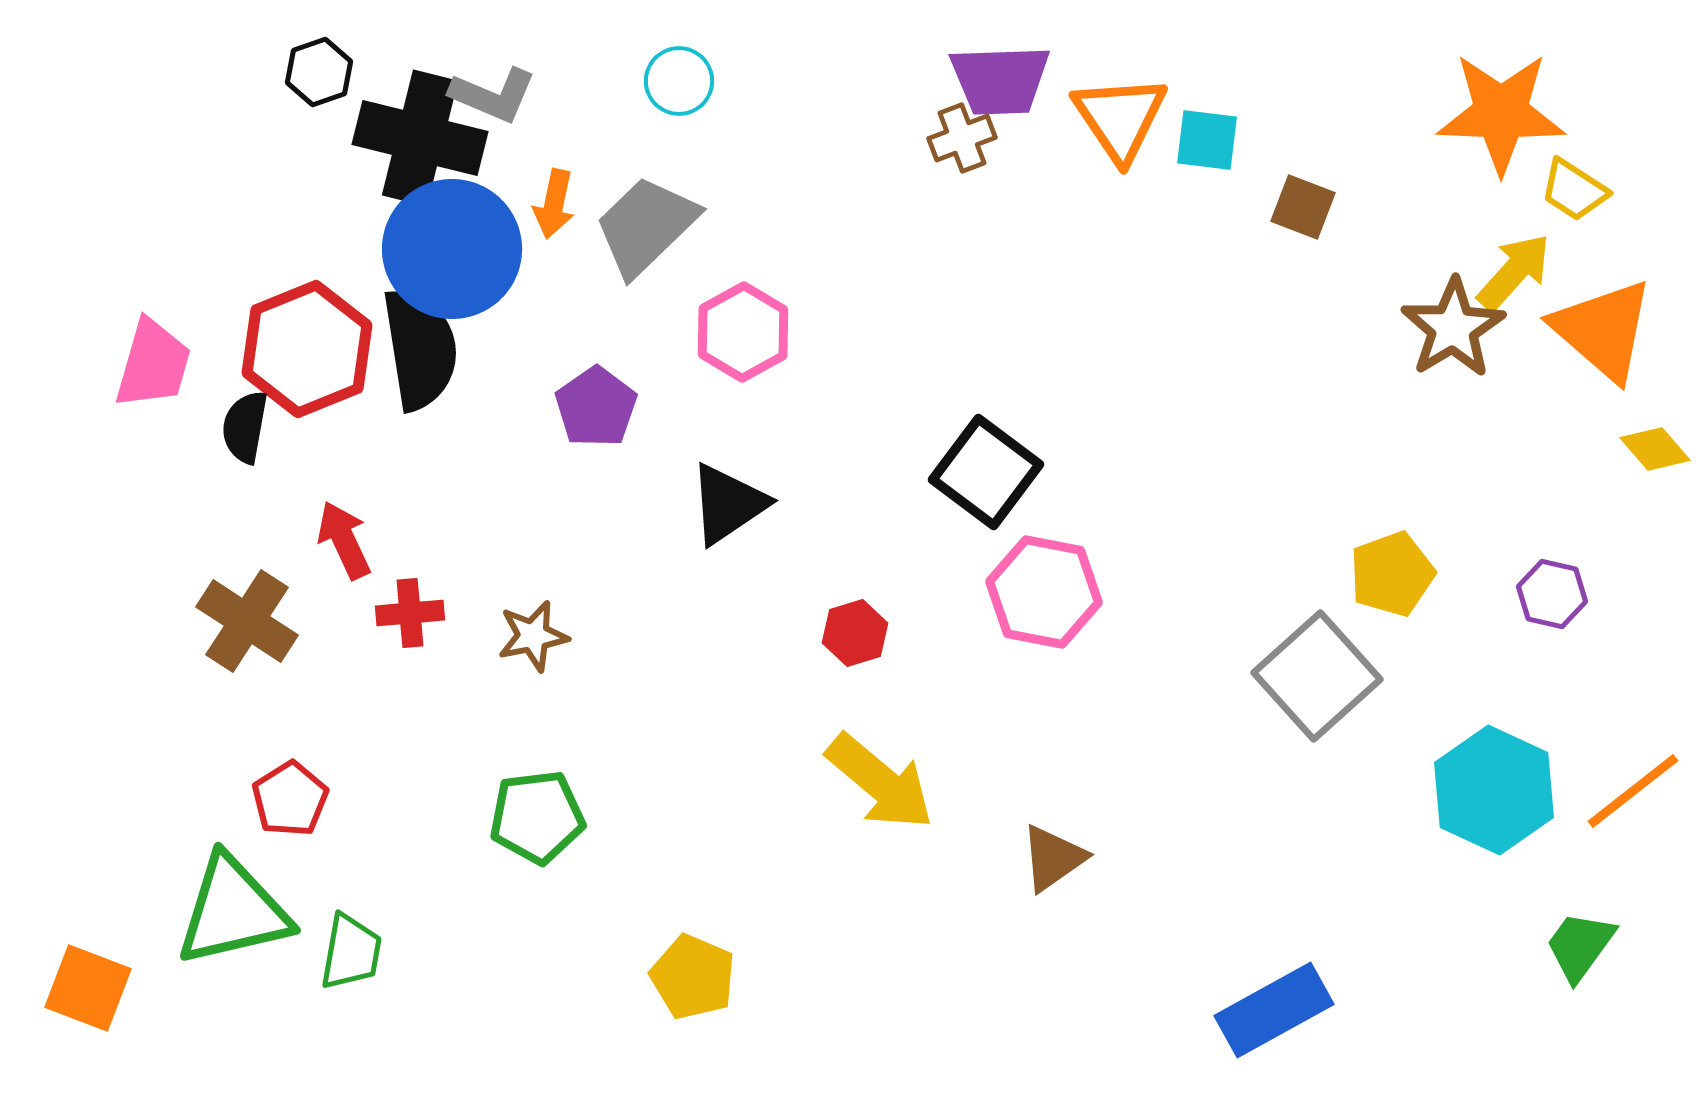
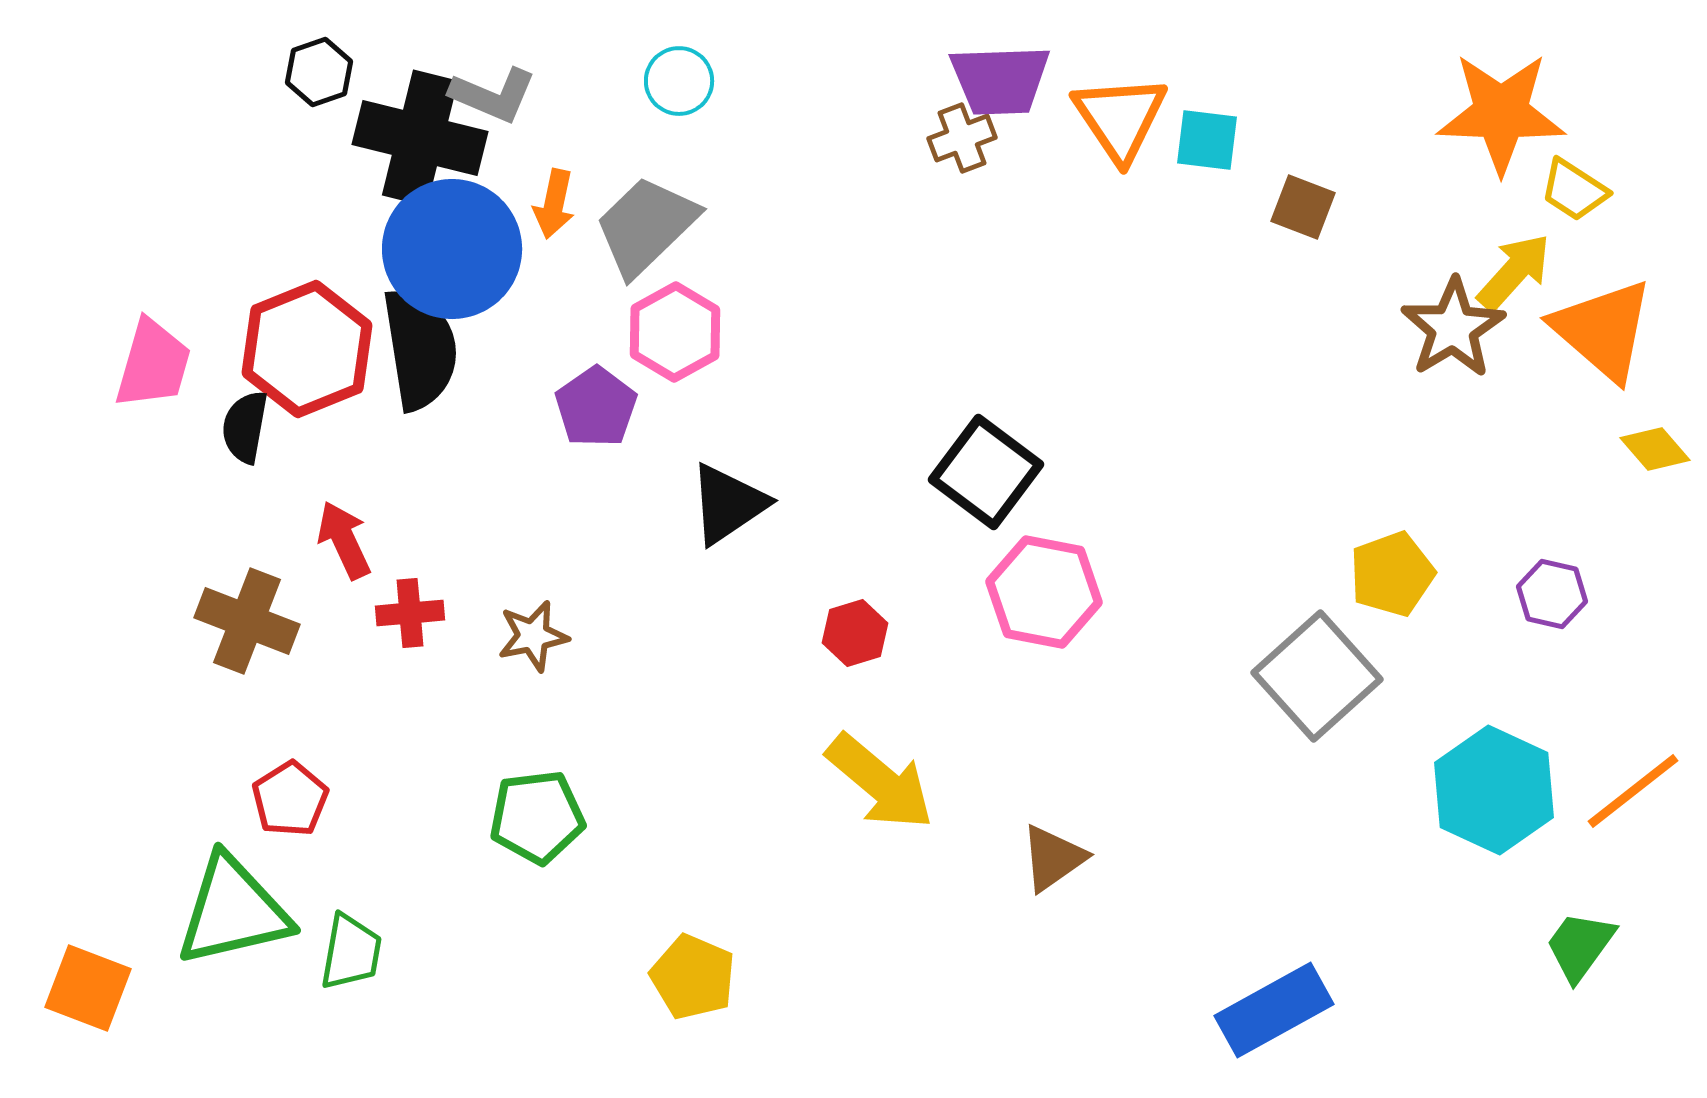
pink hexagon at (743, 332): moved 68 px left
brown cross at (247, 621): rotated 12 degrees counterclockwise
